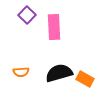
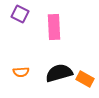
purple square: moved 7 px left, 1 px up; rotated 18 degrees counterclockwise
